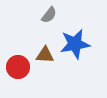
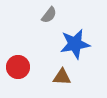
brown triangle: moved 17 px right, 22 px down
